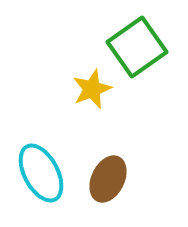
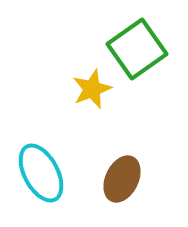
green square: moved 2 px down
brown ellipse: moved 14 px right
